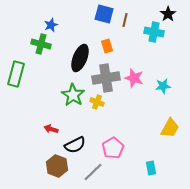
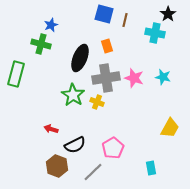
cyan cross: moved 1 px right, 1 px down
cyan star: moved 9 px up; rotated 21 degrees clockwise
